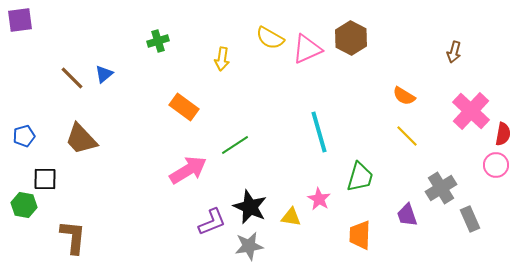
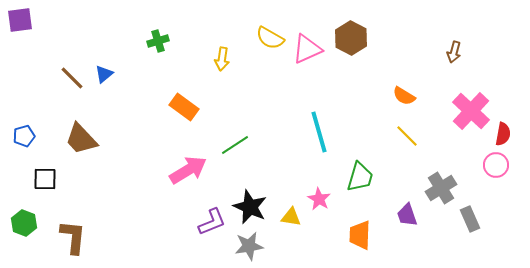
green hexagon: moved 18 px down; rotated 10 degrees clockwise
